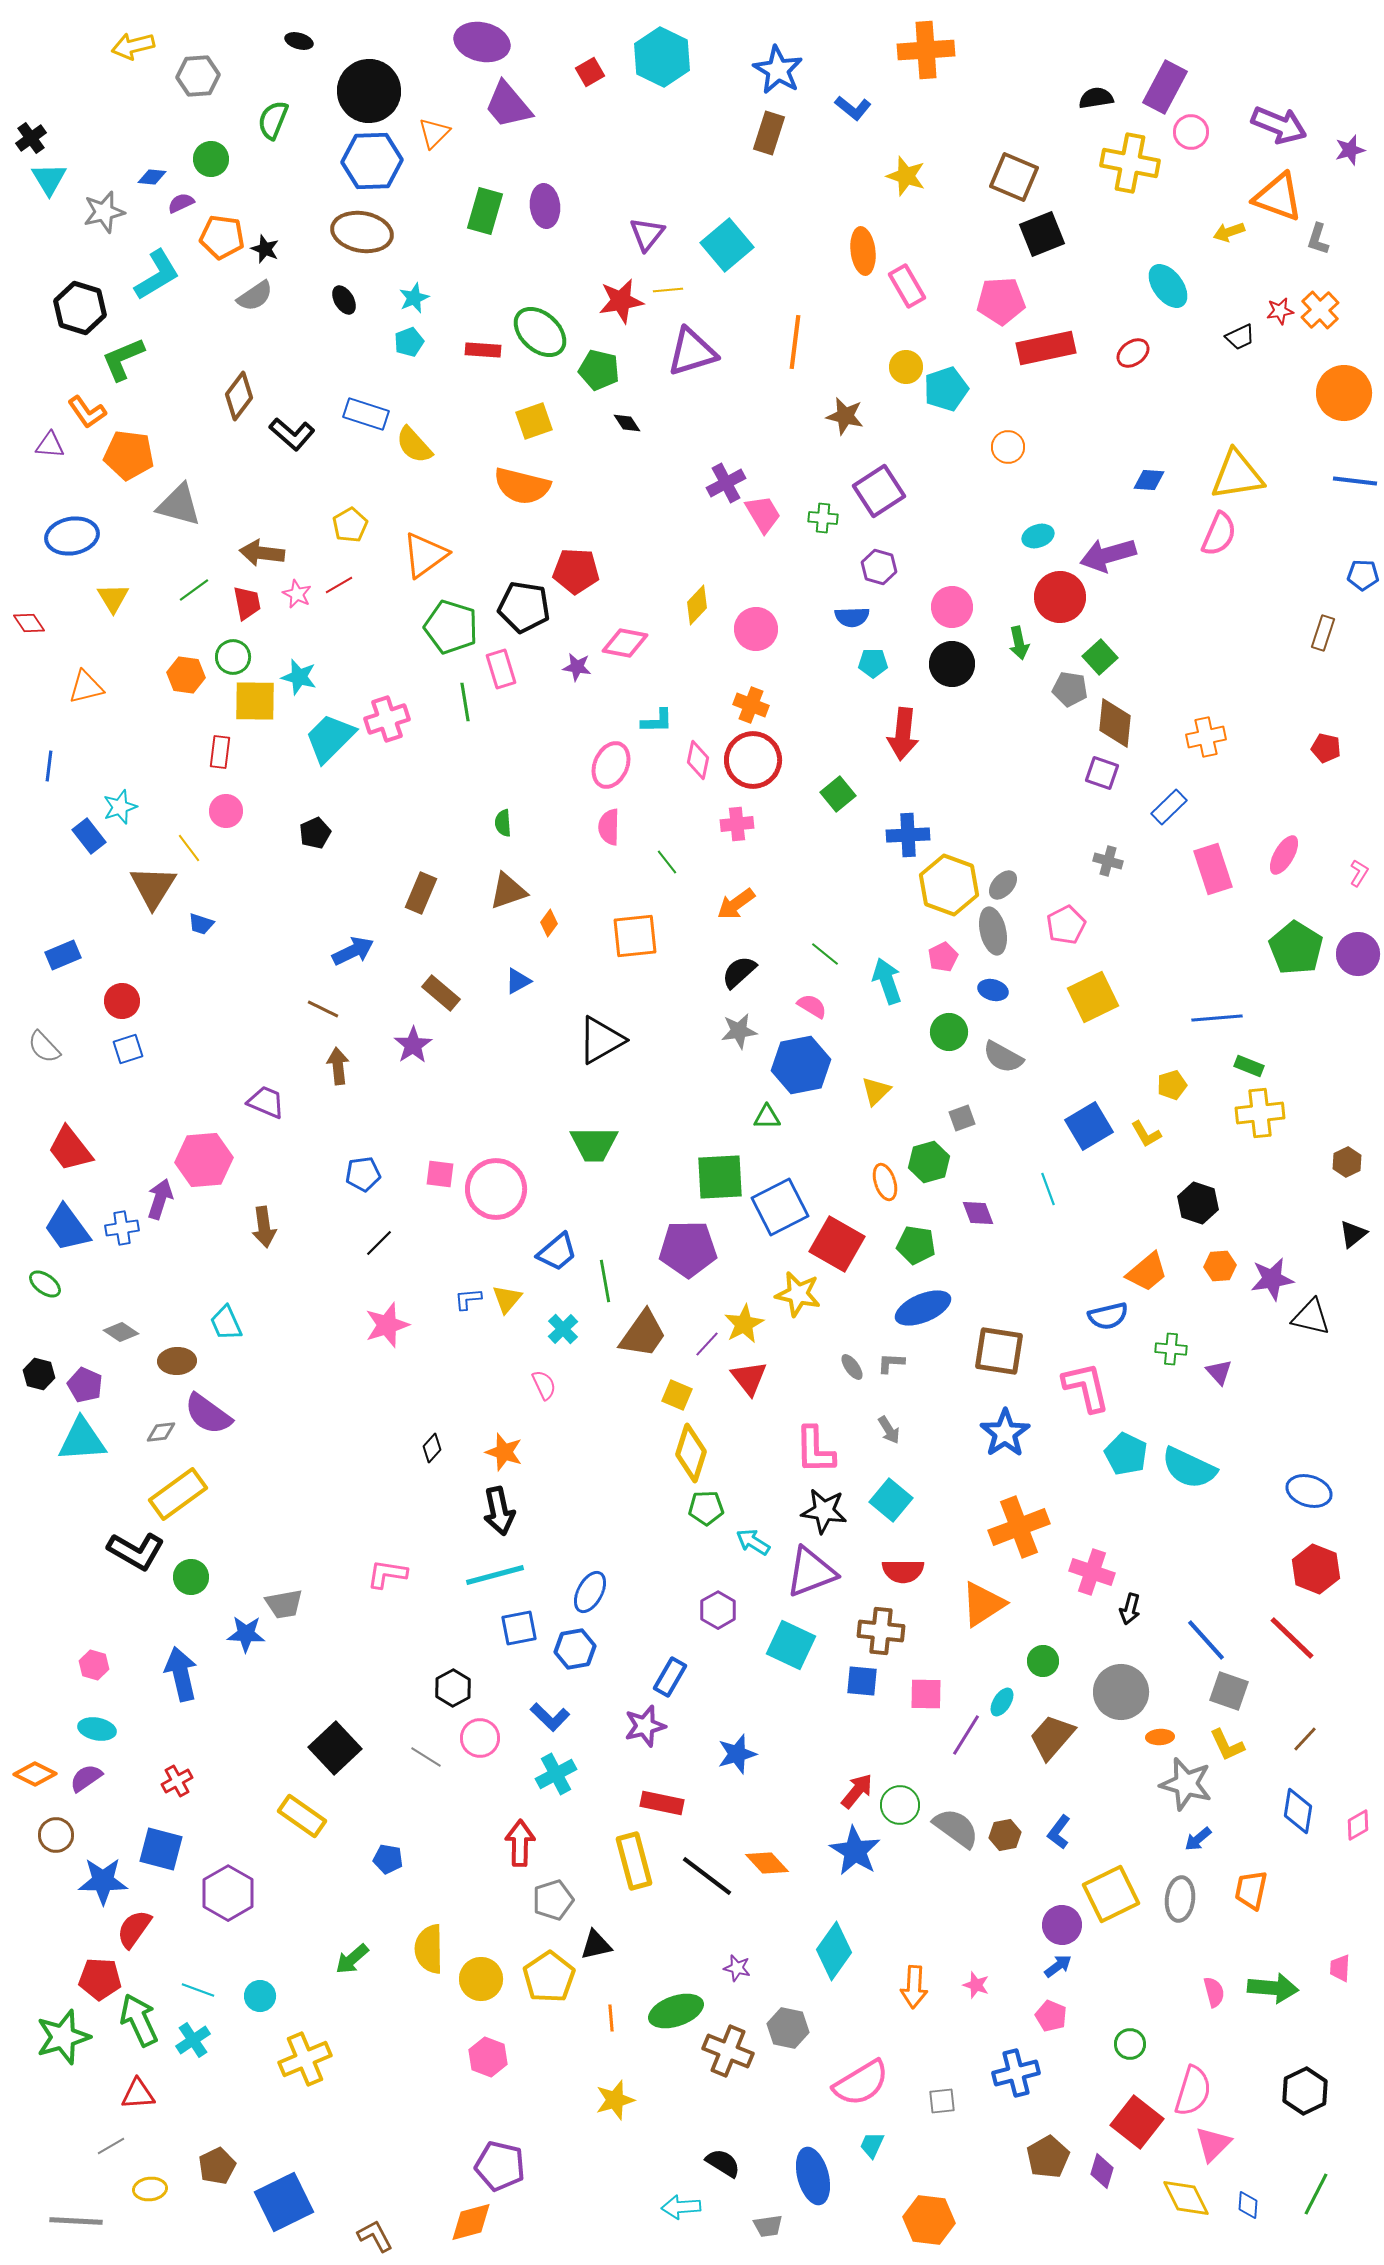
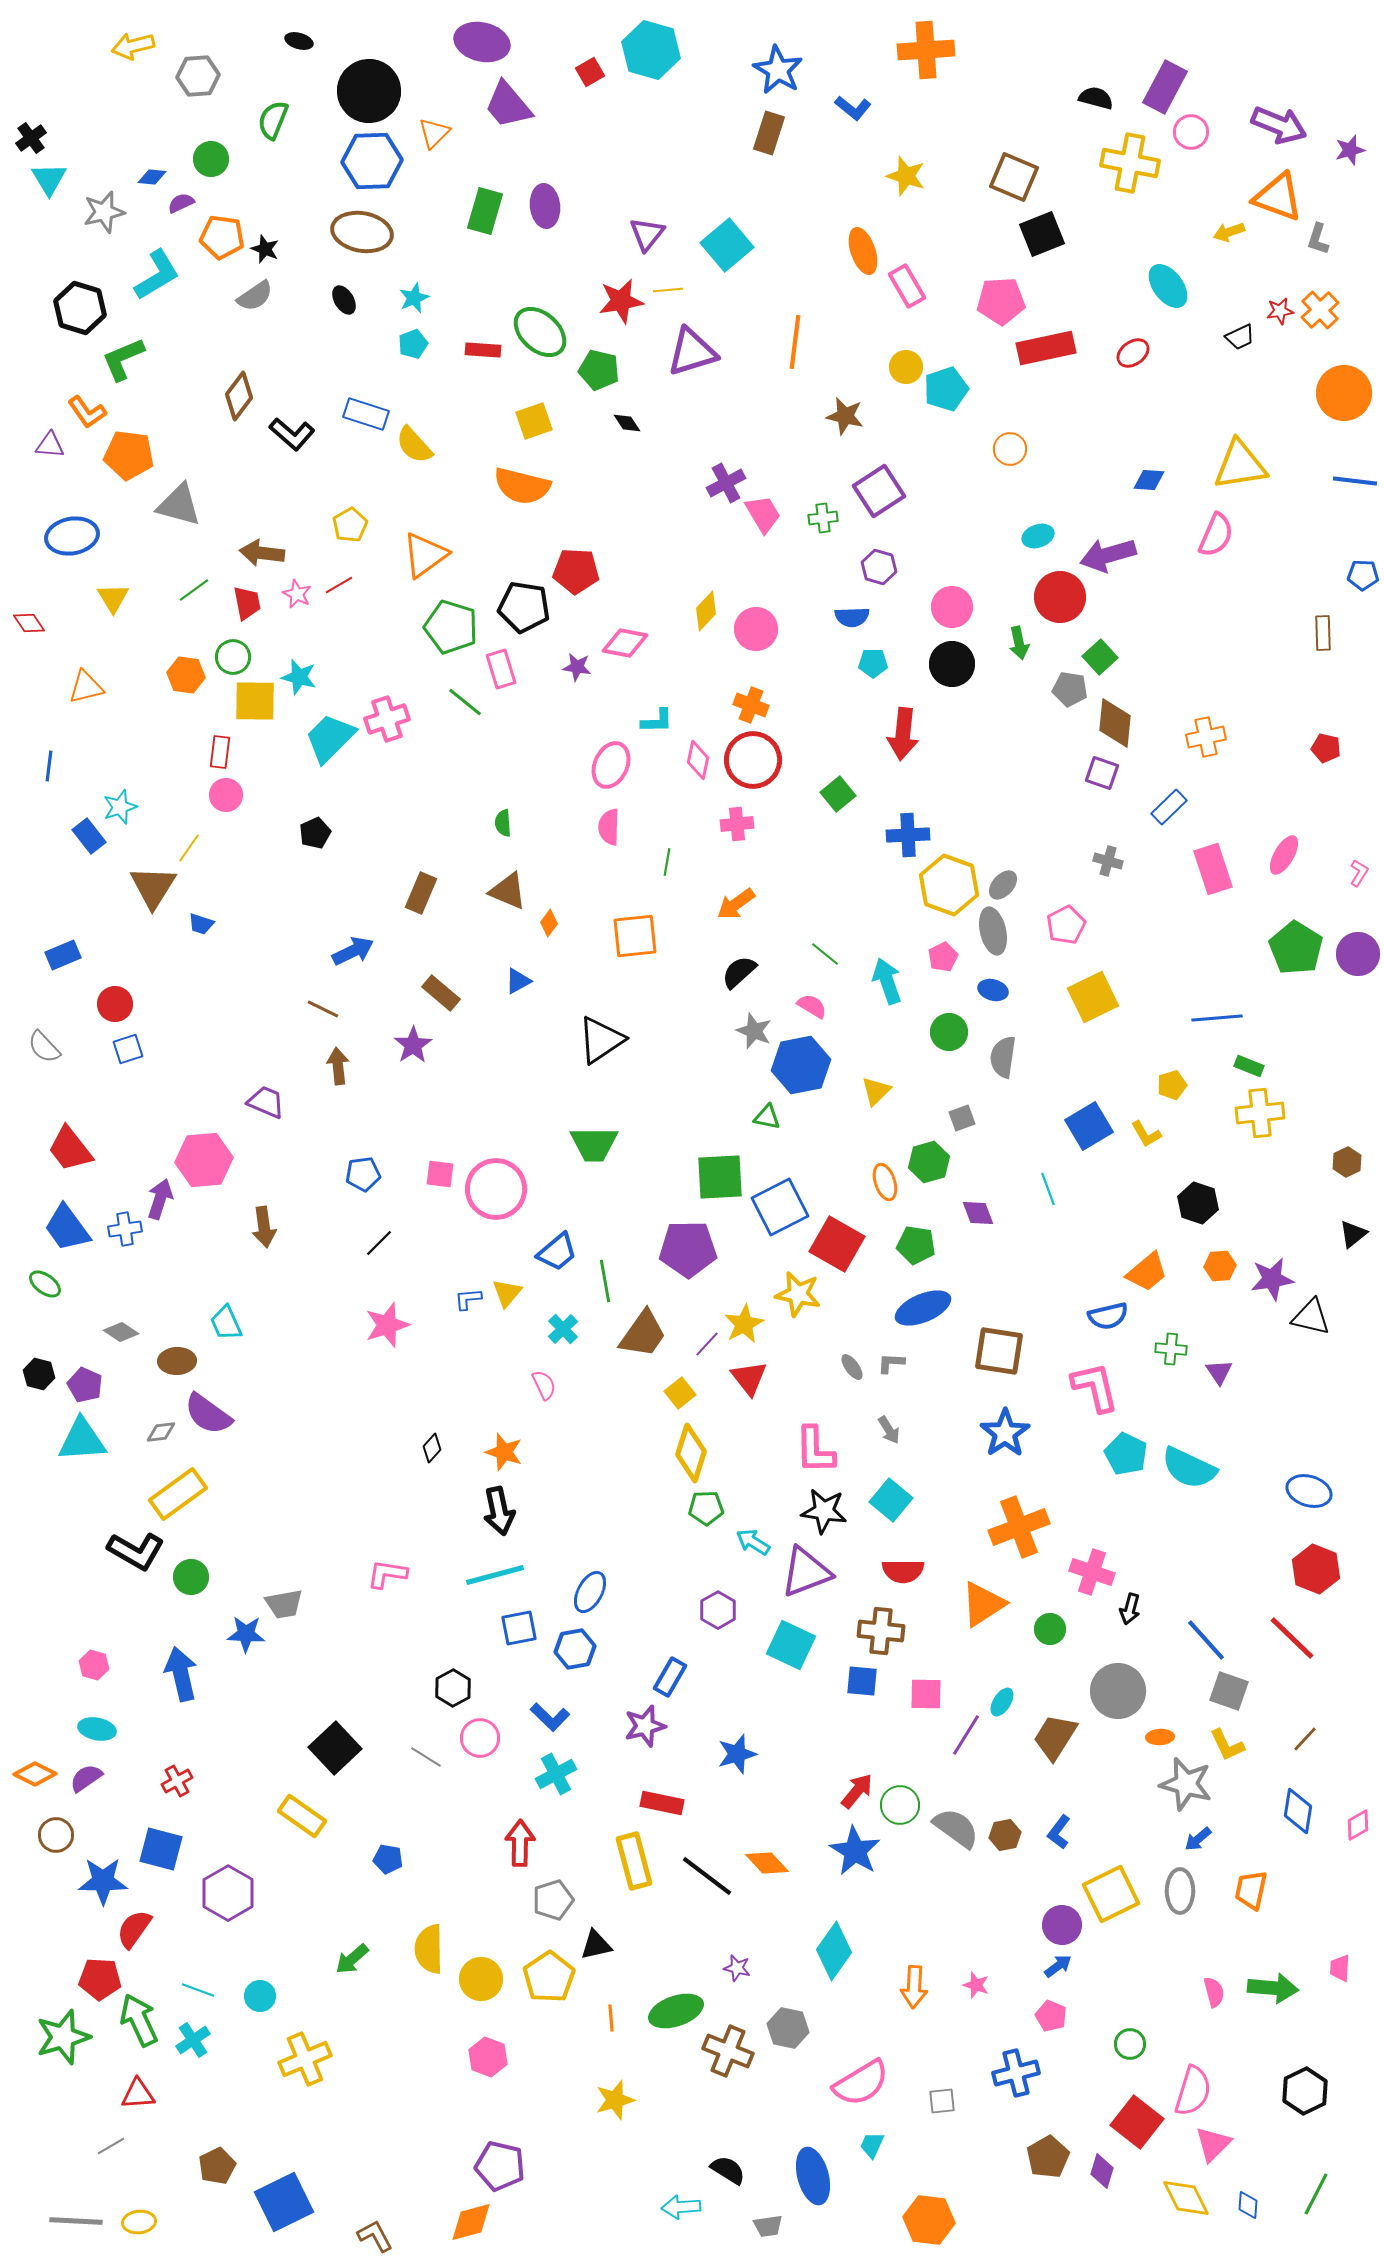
cyan hexagon at (662, 57): moved 11 px left, 7 px up; rotated 10 degrees counterclockwise
black semicircle at (1096, 98): rotated 24 degrees clockwise
orange ellipse at (863, 251): rotated 12 degrees counterclockwise
cyan pentagon at (409, 342): moved 4 px right, 2 px down
orange circle at (1008, 447): moved 2 px right, 2 px down
yellow triangle at (1237, 475): moved 3 px right, 10 px up
green cross at (823, 518): rotated 12 degrees counterclockwise
pink semicircle at (1219, 534): moved 3 px left, 1 px down
yellow diamond at (697, 605): moved 9 px right, 6 px down
brown rectangle at (1323, 633): rotated 20 degrees counterclockwise
green line at (465, 702): rotated 42 degrees counterclockwise
pink circle at (226, 811): moved 16 px up
yellow line at (189, 848): rotated 72 degrees clockwise
green line at (667, 862): rotated 48 degrees clockwise
brown triangle at (508, 891): rotated 42 degrees clockwise
red circle at (122, 1001): moved 7 px left, 3 px down
gray star at (739, 1031): moved 15 px right; rotated 30 degrees clockwise
black triangle at (601, 1040): rotated 4 degrees counterclockwise
gray semicircle at (1003, 1057): rotated 69 degrees clockwise
green triangle at (767, 1117): rotated 12 degrees clockwise
blue cross at (122, 1228): moved 3 px right, 1 px down
yellow triangle at (507, 1299): moved 6 px up
purple triangle at (1219, 1372): rotated 8 degrees clockwise
pink L-shape at (1086, 1387): moved 9 px right
yellow square at (677, 1395): moved 3 px right, 2 px up; rotated 28 degrees clockwise
purple triangle at (811, 1572): moved 5 px left
green circle at (1043, 1661): moved 7 px right, 32 px up
gray circle at (1121, 1692): moved 3 px left, 1 px up
brown trapezoid at (1052, 1737): moved 3 px right; rotated 9 degrees counterclockwise
gray ellipse at (1180, 1899): moved 8 px up; rotated 6 degrees counterclockwise
black semicircle at (723, 2163): moved 5 px right, 7 px down
yellow ellipse at (150, 2189): moved 11 px left, 33 px down
